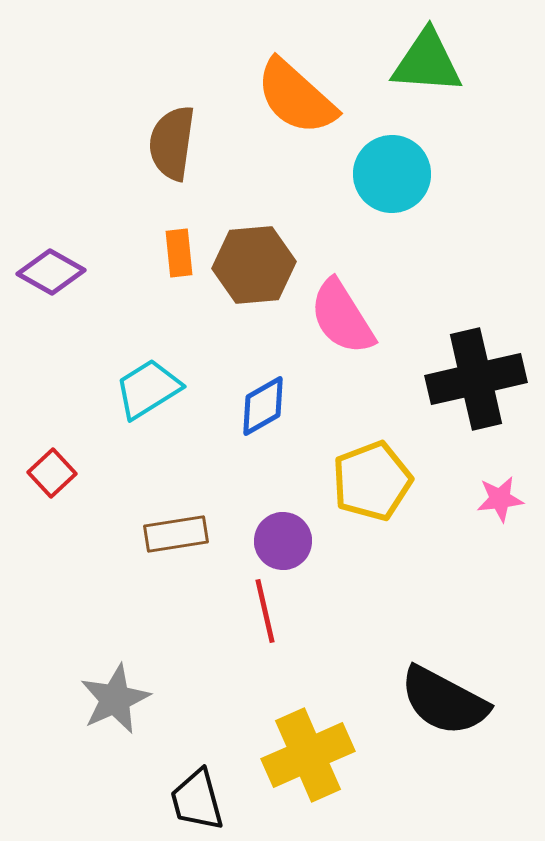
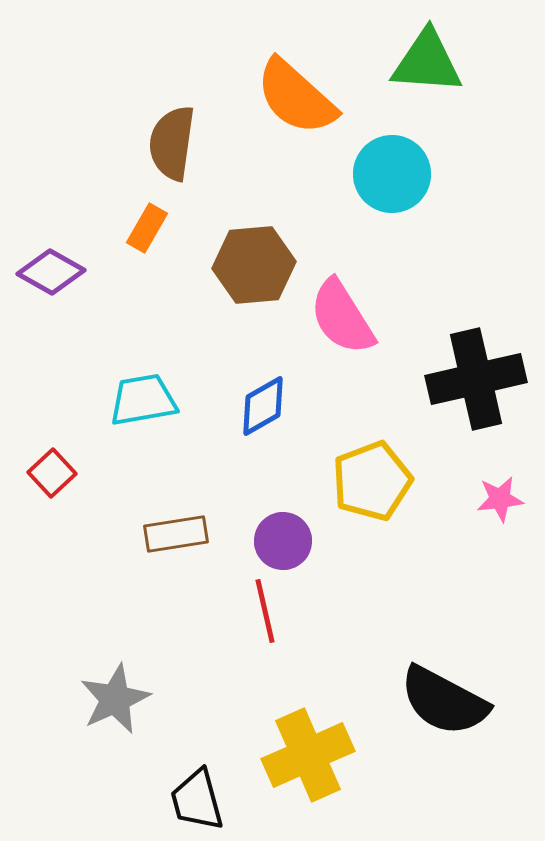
orange rectangle: moved 32 px left, 25 px up; rotated 36 degrees clockwise
cyan trapezoid: moved 5 px left, 11 px down; rotated 22 degrees clockwise
